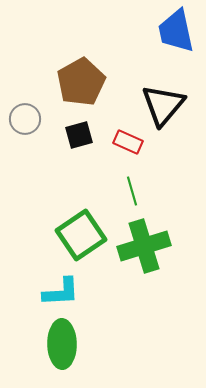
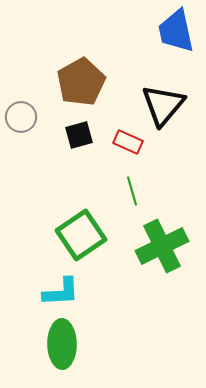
gray circle: moved 4 px left, 2 px up
green cross: moved 18 px right; rotated 9 degrees counterclockwise
